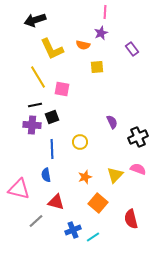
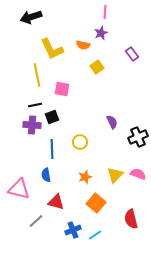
black arrow: moved 4 px left, 3 px up
purple rectangle: moved 5 px down
yellow square: rotated 32 degrees counterclockwise
yellow line: moved 1 px left, 2 px up; rotated 20 degrees clockwise
pink semicircle: moved 5 px down
orange square: moved 2 px left
cyan line: moved 2 px right, 2 px up
